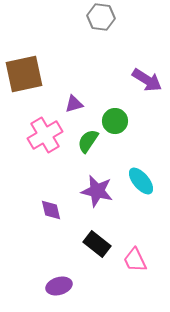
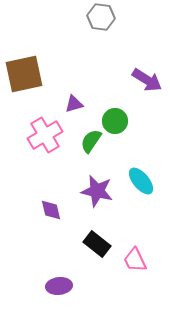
green semicircle: moved 3 px right
purple ellipse: rotated 10 degrees clockwise
